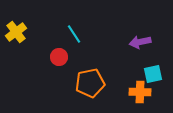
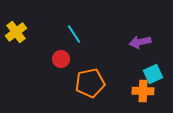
red circle: moved 2 px right, 2 px down
cyan square: rotated 12 degrees counterclockwise
orange cross: moved 3 px right, 1 px up
